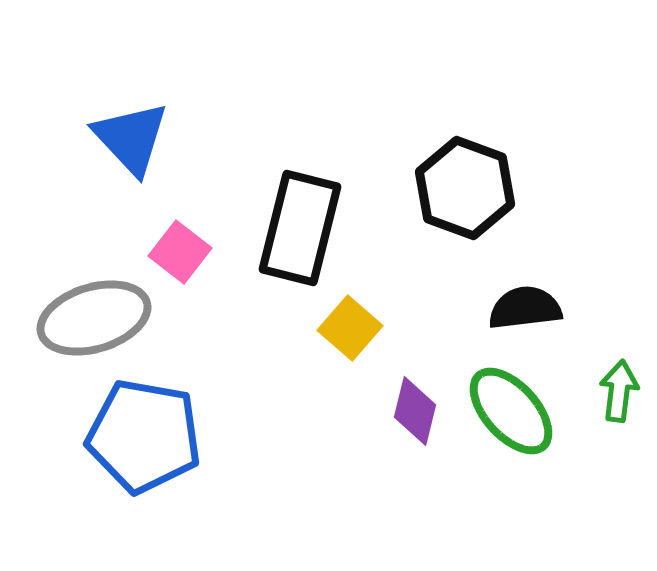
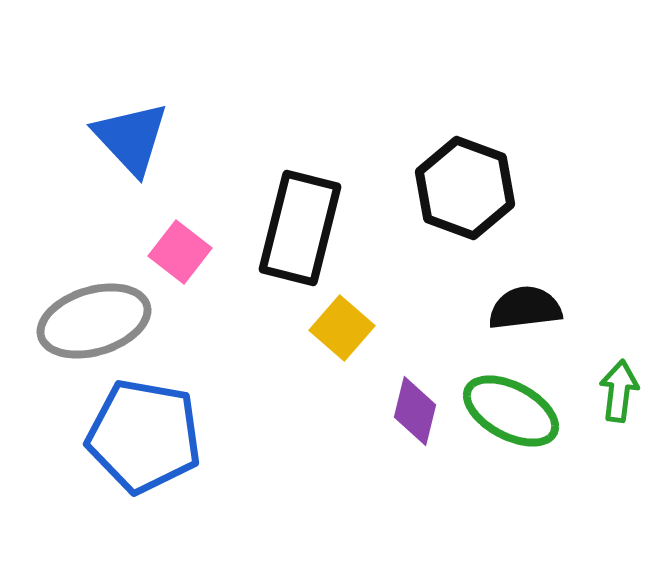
gray ellipse: moved 3 px down
yellow square: moved 8 px left
green ellipse: rotated 20 degrees counterclockwise
